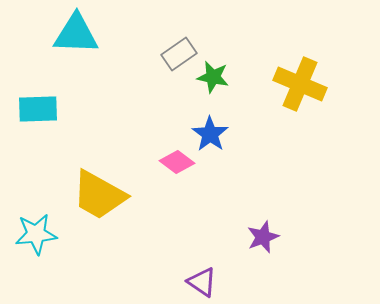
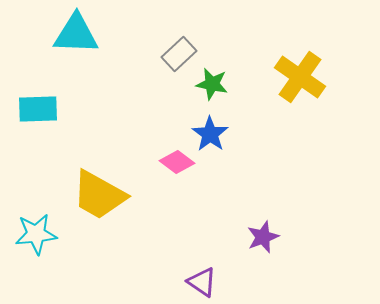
gray rectangle: rotated 8 degrees counterclockwise
green star: moved 1 px left, 7 px down
yellow cross: moved 7 px up; rotated 12 degrees clockwise
